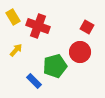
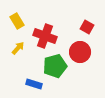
yellow rectangle: moved 4 px right, 4 px down
red cross: moved 7 px right, 10 px down
yellow arrow: moved 2 px right, 2 px up
blue rectangle: moved 3 px down; rotated 28 degrees counterclockwise
